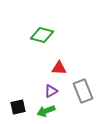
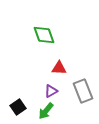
green diamond: moved 2 px right; rotated 55 degrees clockwise
black square: rotated 21 degrees counterclockwise
green arrow: rotated 30 degrees counterclockwise
